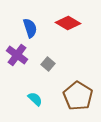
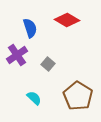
red diamond: moved 1 px left, 3 px up
purple cross: rotated 20 degrees clockwise
cyan semicircle: moved 1 px left, 1 px up
